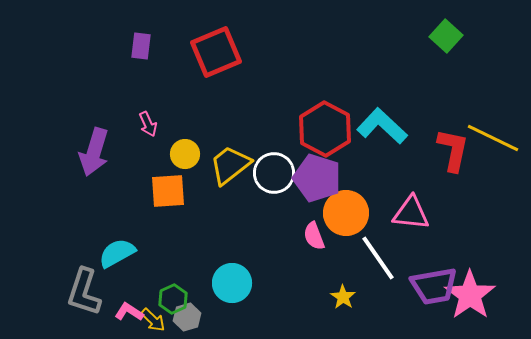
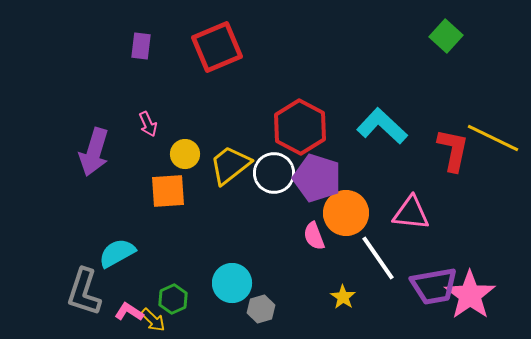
red square: moved 1 px right, 5 px up
red hexagon: moved 25 px left, 2 px up
gray hexagon: moved 74 px right, 8 px up
